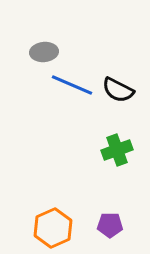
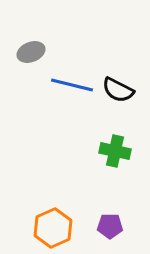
gray ellipse: moved 13 px left; rotated 16 degrees counterclockwise
blue line: rotated 9 degrees counterclockwise
green cross: moved 2 px left, 1 px down; rotated 32 degrees clockwise
purple pentagon: moved 1 px down
